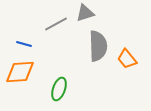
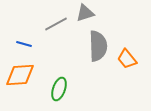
orange diamond: moved 3 px down
